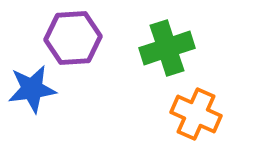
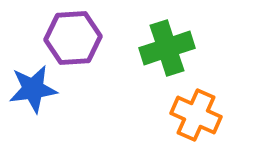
blue star: moved 1 px right
orange cross: moved 1 px down
